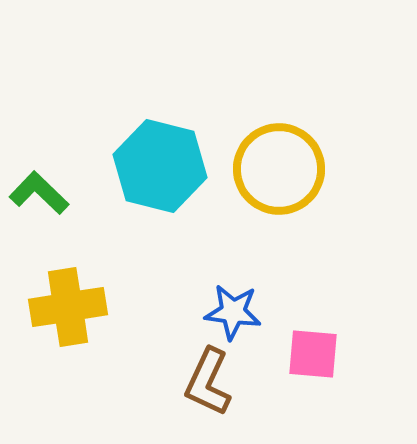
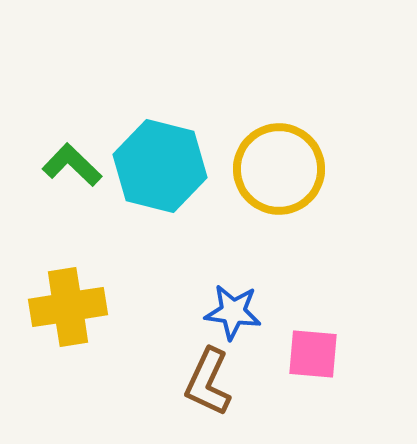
green L-shape: moved 33 px right, 28 px up
